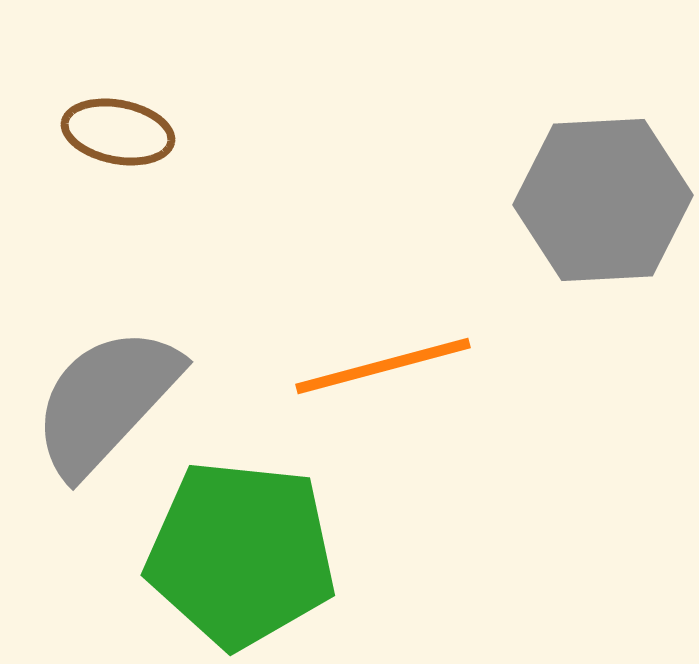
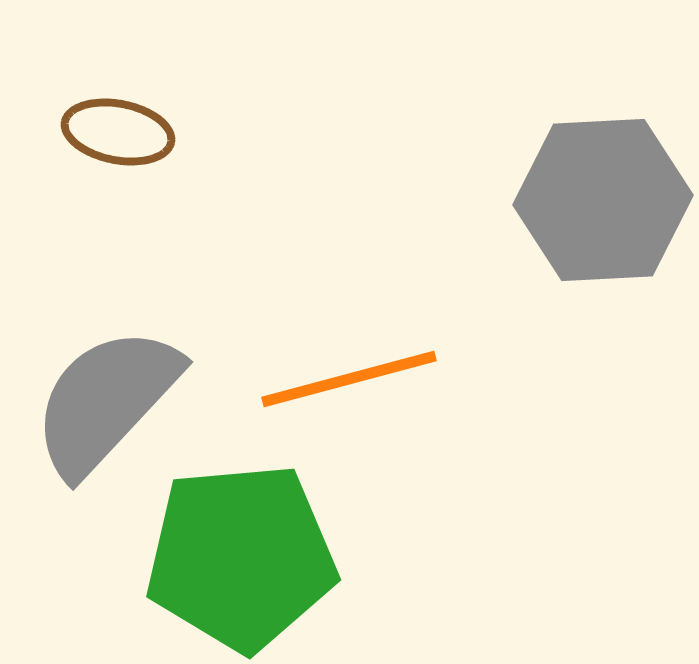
orange line: moved 34 px left, 13 px down
green pentagon: moved 3 px down; rotated 11 degrees counterclockwise
